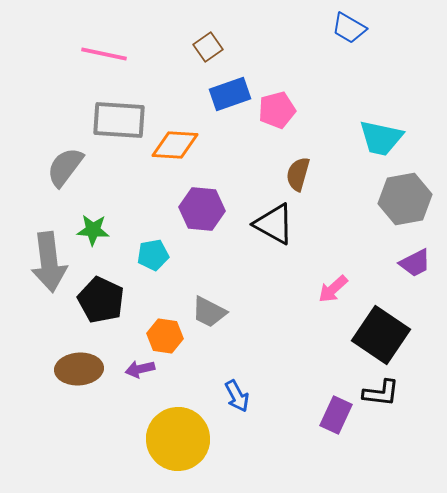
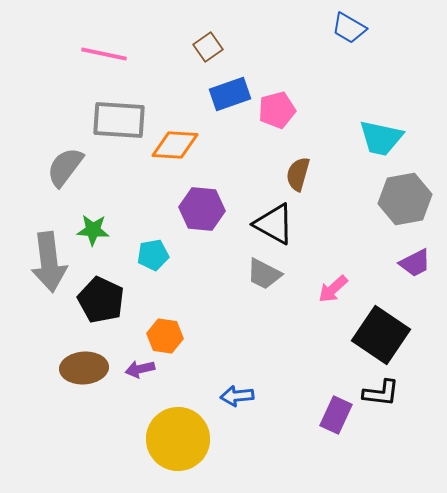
gray trapezoid: moved 55 px right, 38 px up
brown ellipse: moved 5 px right, 1 px up
blue arrow: rotated 112 degrees clockwise
